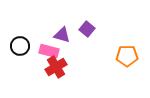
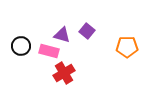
purple square: moved 2 px down
black circle: moved 1 px right
orange pentagon: moved 9 px up
red cross: moved 8 px right, 6 px down
